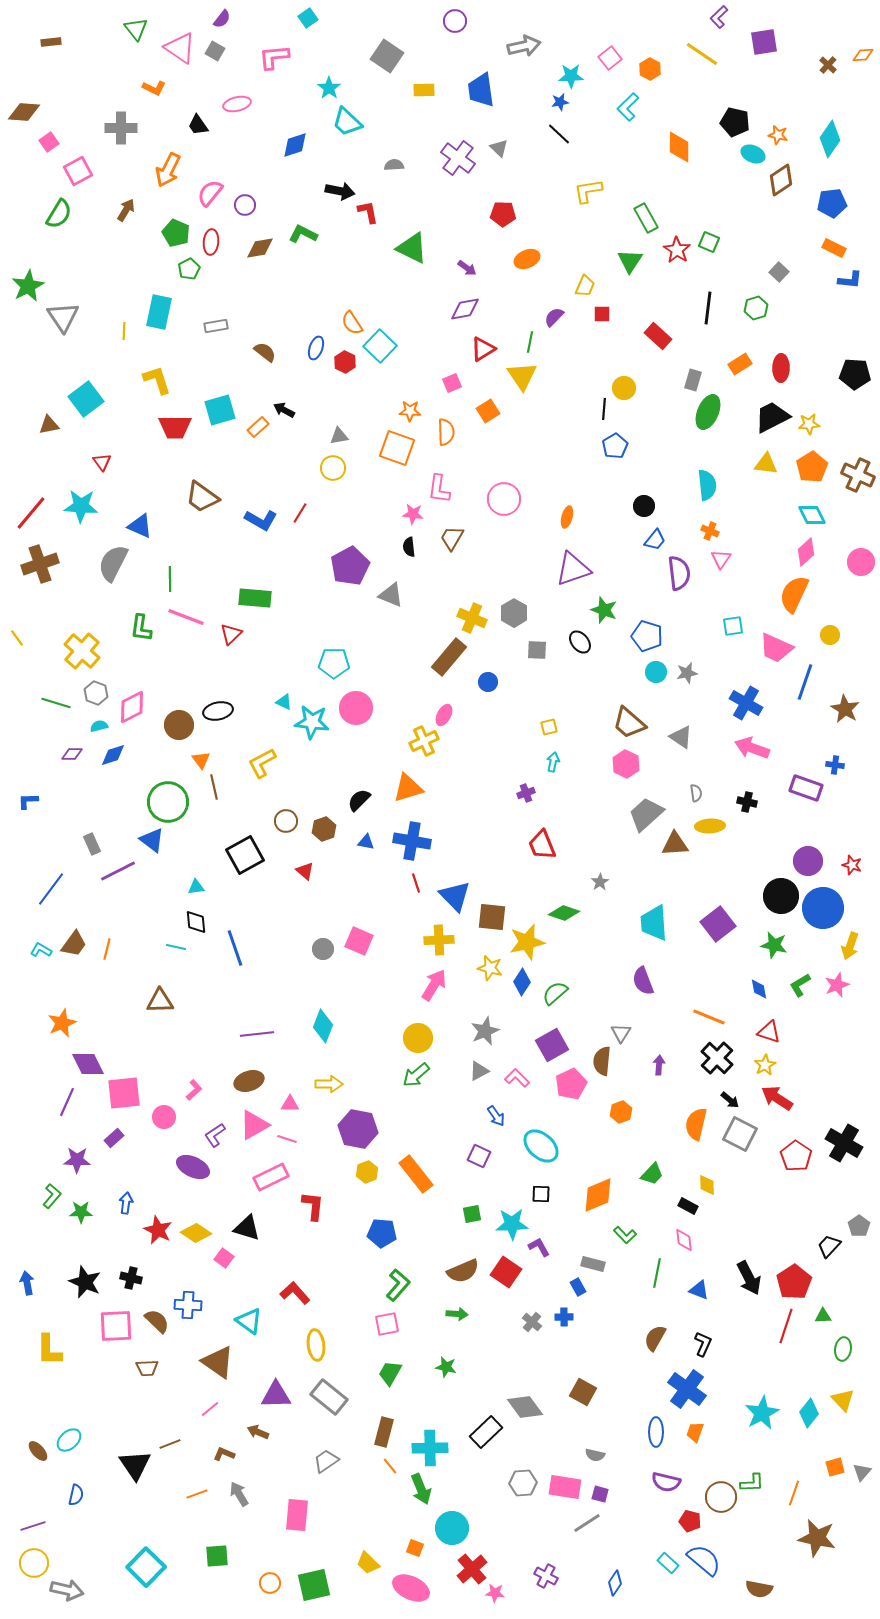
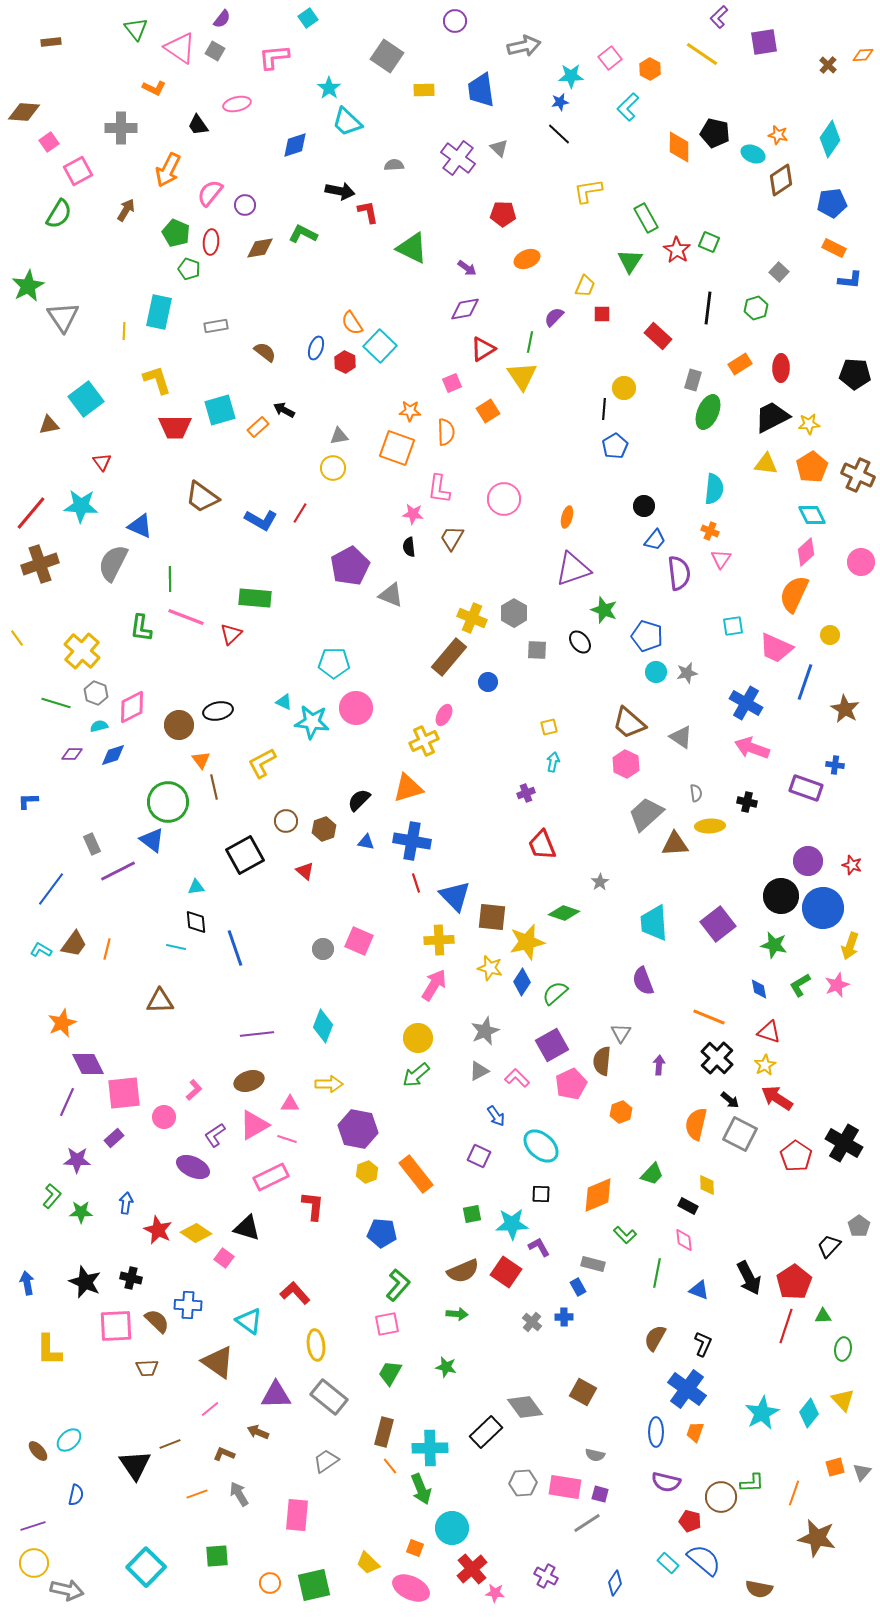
black pentagon at (735, 122): moved 20 px left, 11 px down
green pentagon at (189, 269): rotated 25 degrees counterclockwise
cyan semicircle at (707, 485): moved 7 px right, 4 px down; rotated 12 degrees clockwise
